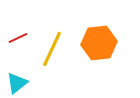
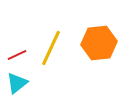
red line: moved 1 px left, 17 px down
yellow line: moved 1 px left, 1 px up
